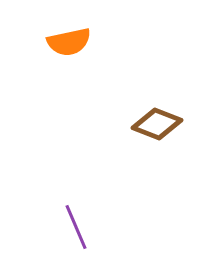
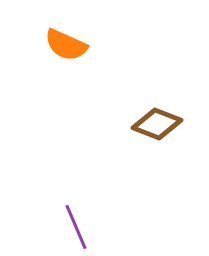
orange semicircle: moved 3 px left, 3 px down; rotated 36 degrees clockwise
